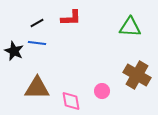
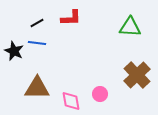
brown cross: rotated 16 degrees clockwise
pink circle: moved 2 px left, 3 px down
